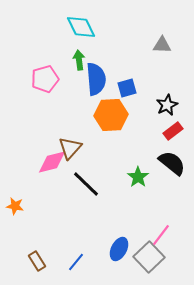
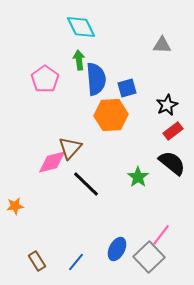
pink pentagon: rotated 20 degrees counterclockwise
orange star: rotated 18 degrees counterclockwise
blue ellipse: moved 2 px left
